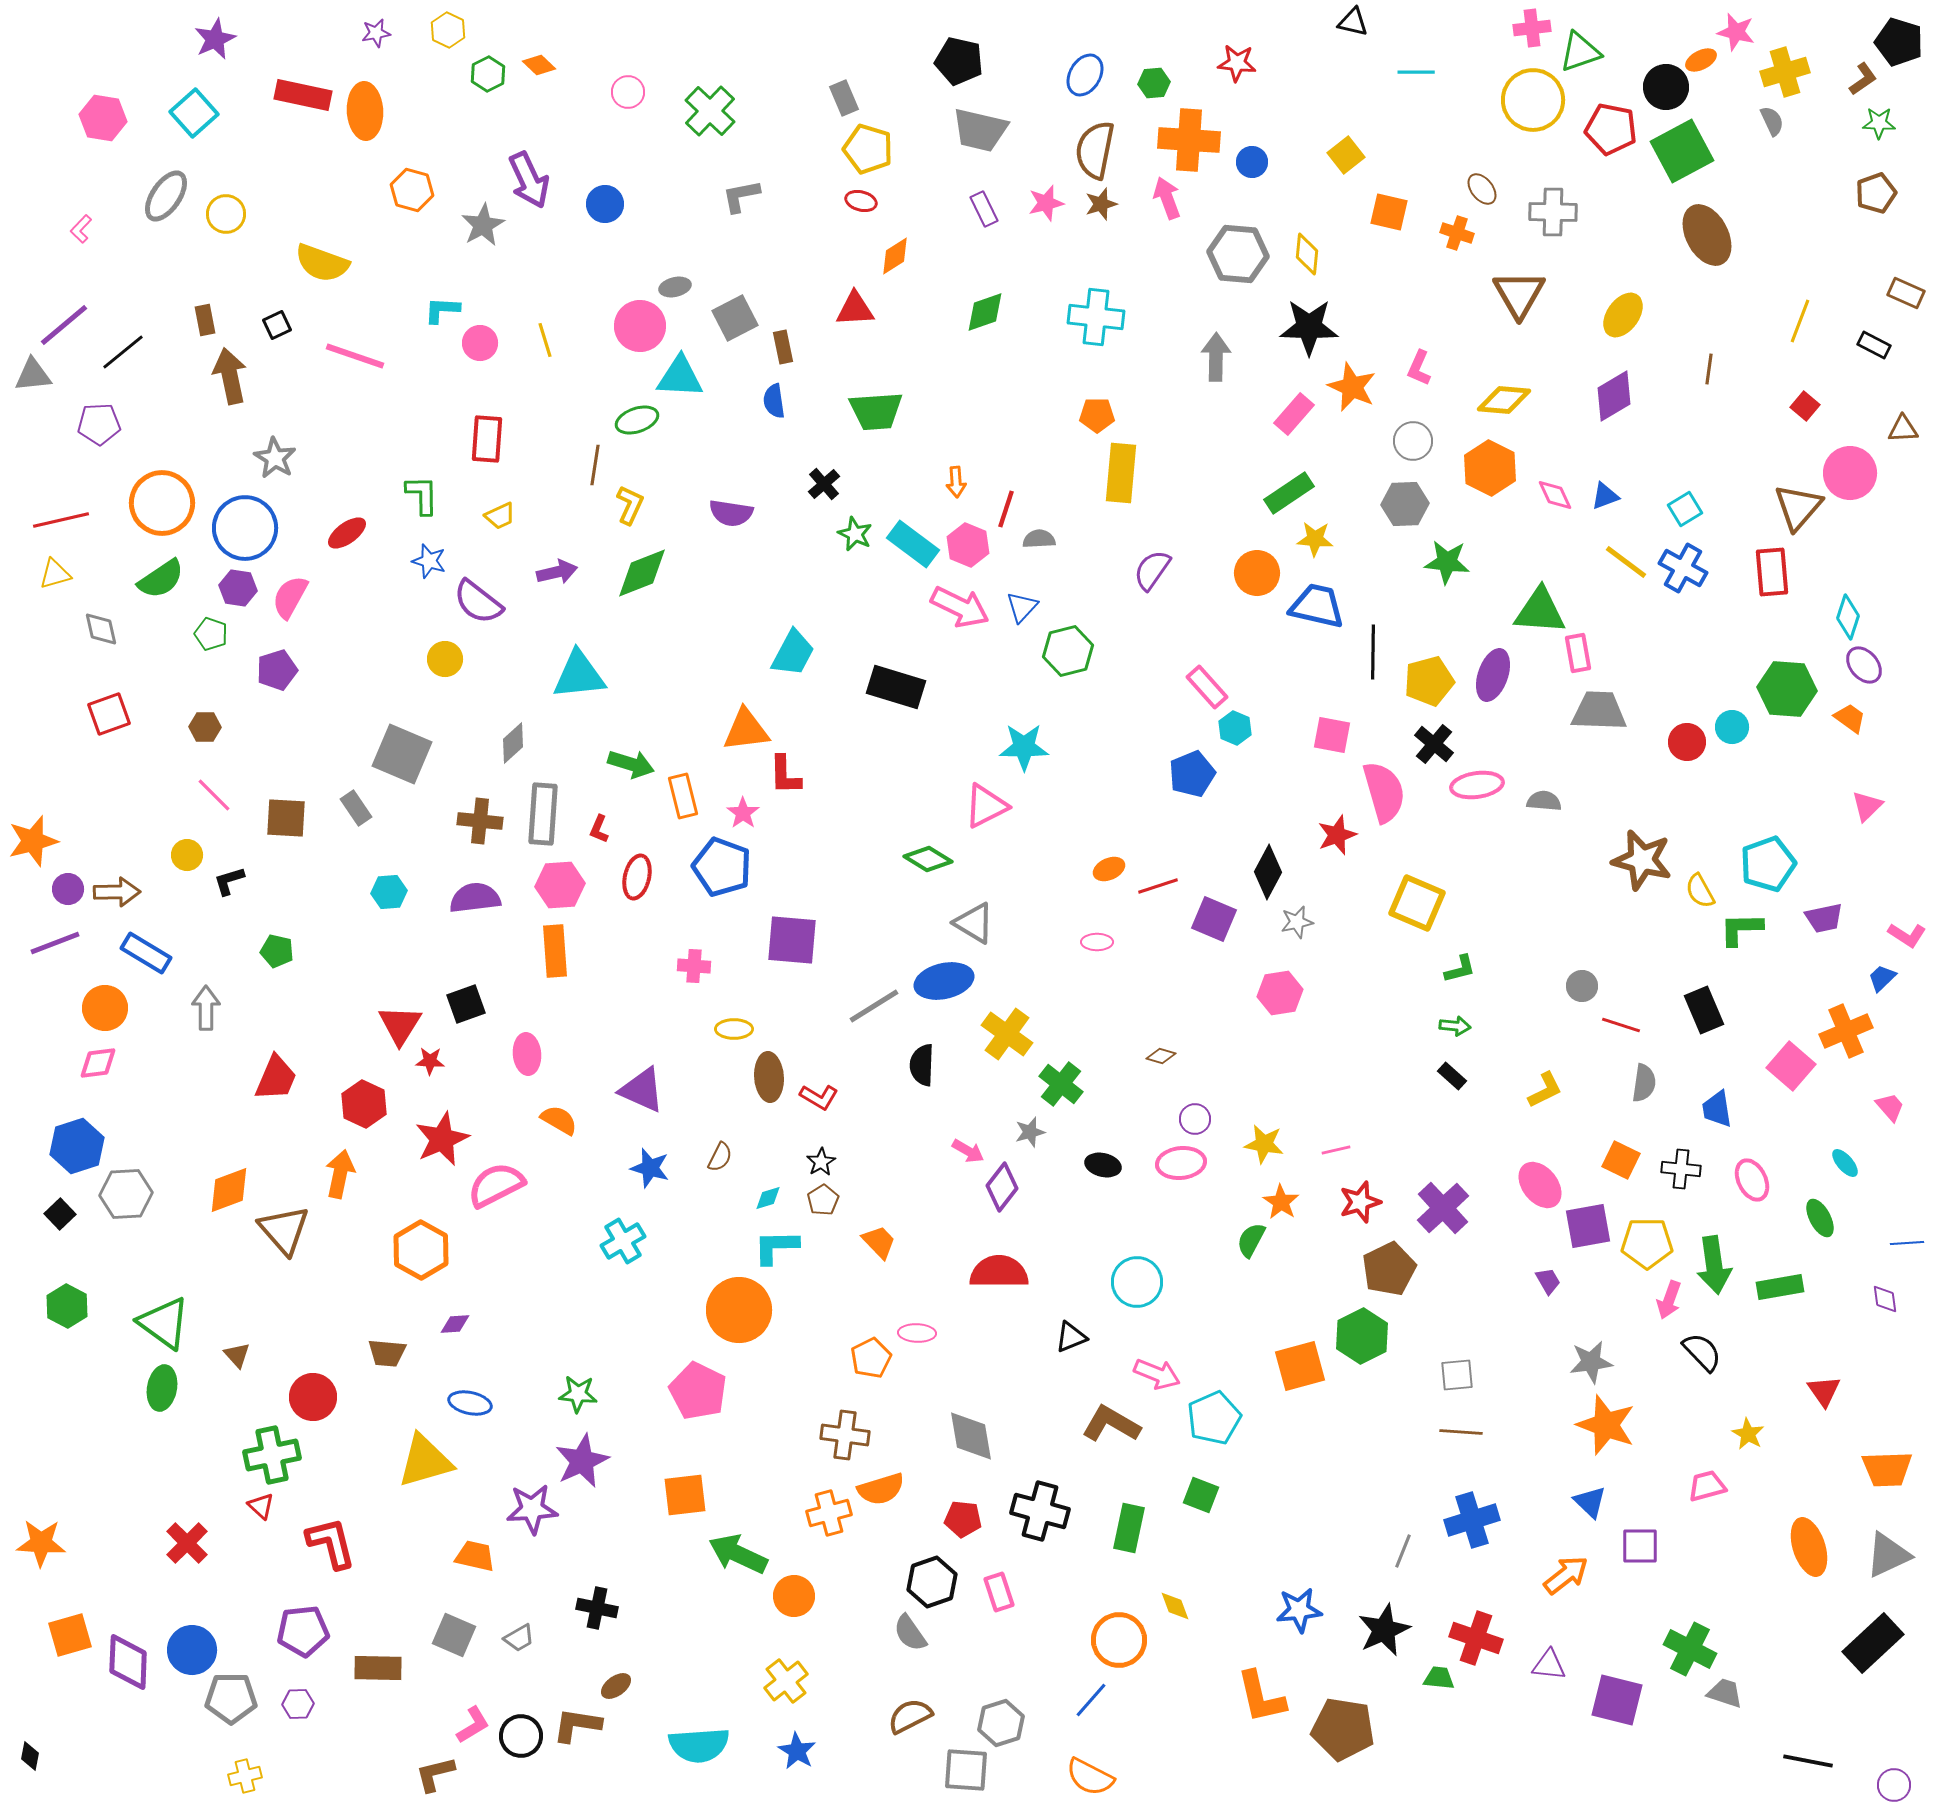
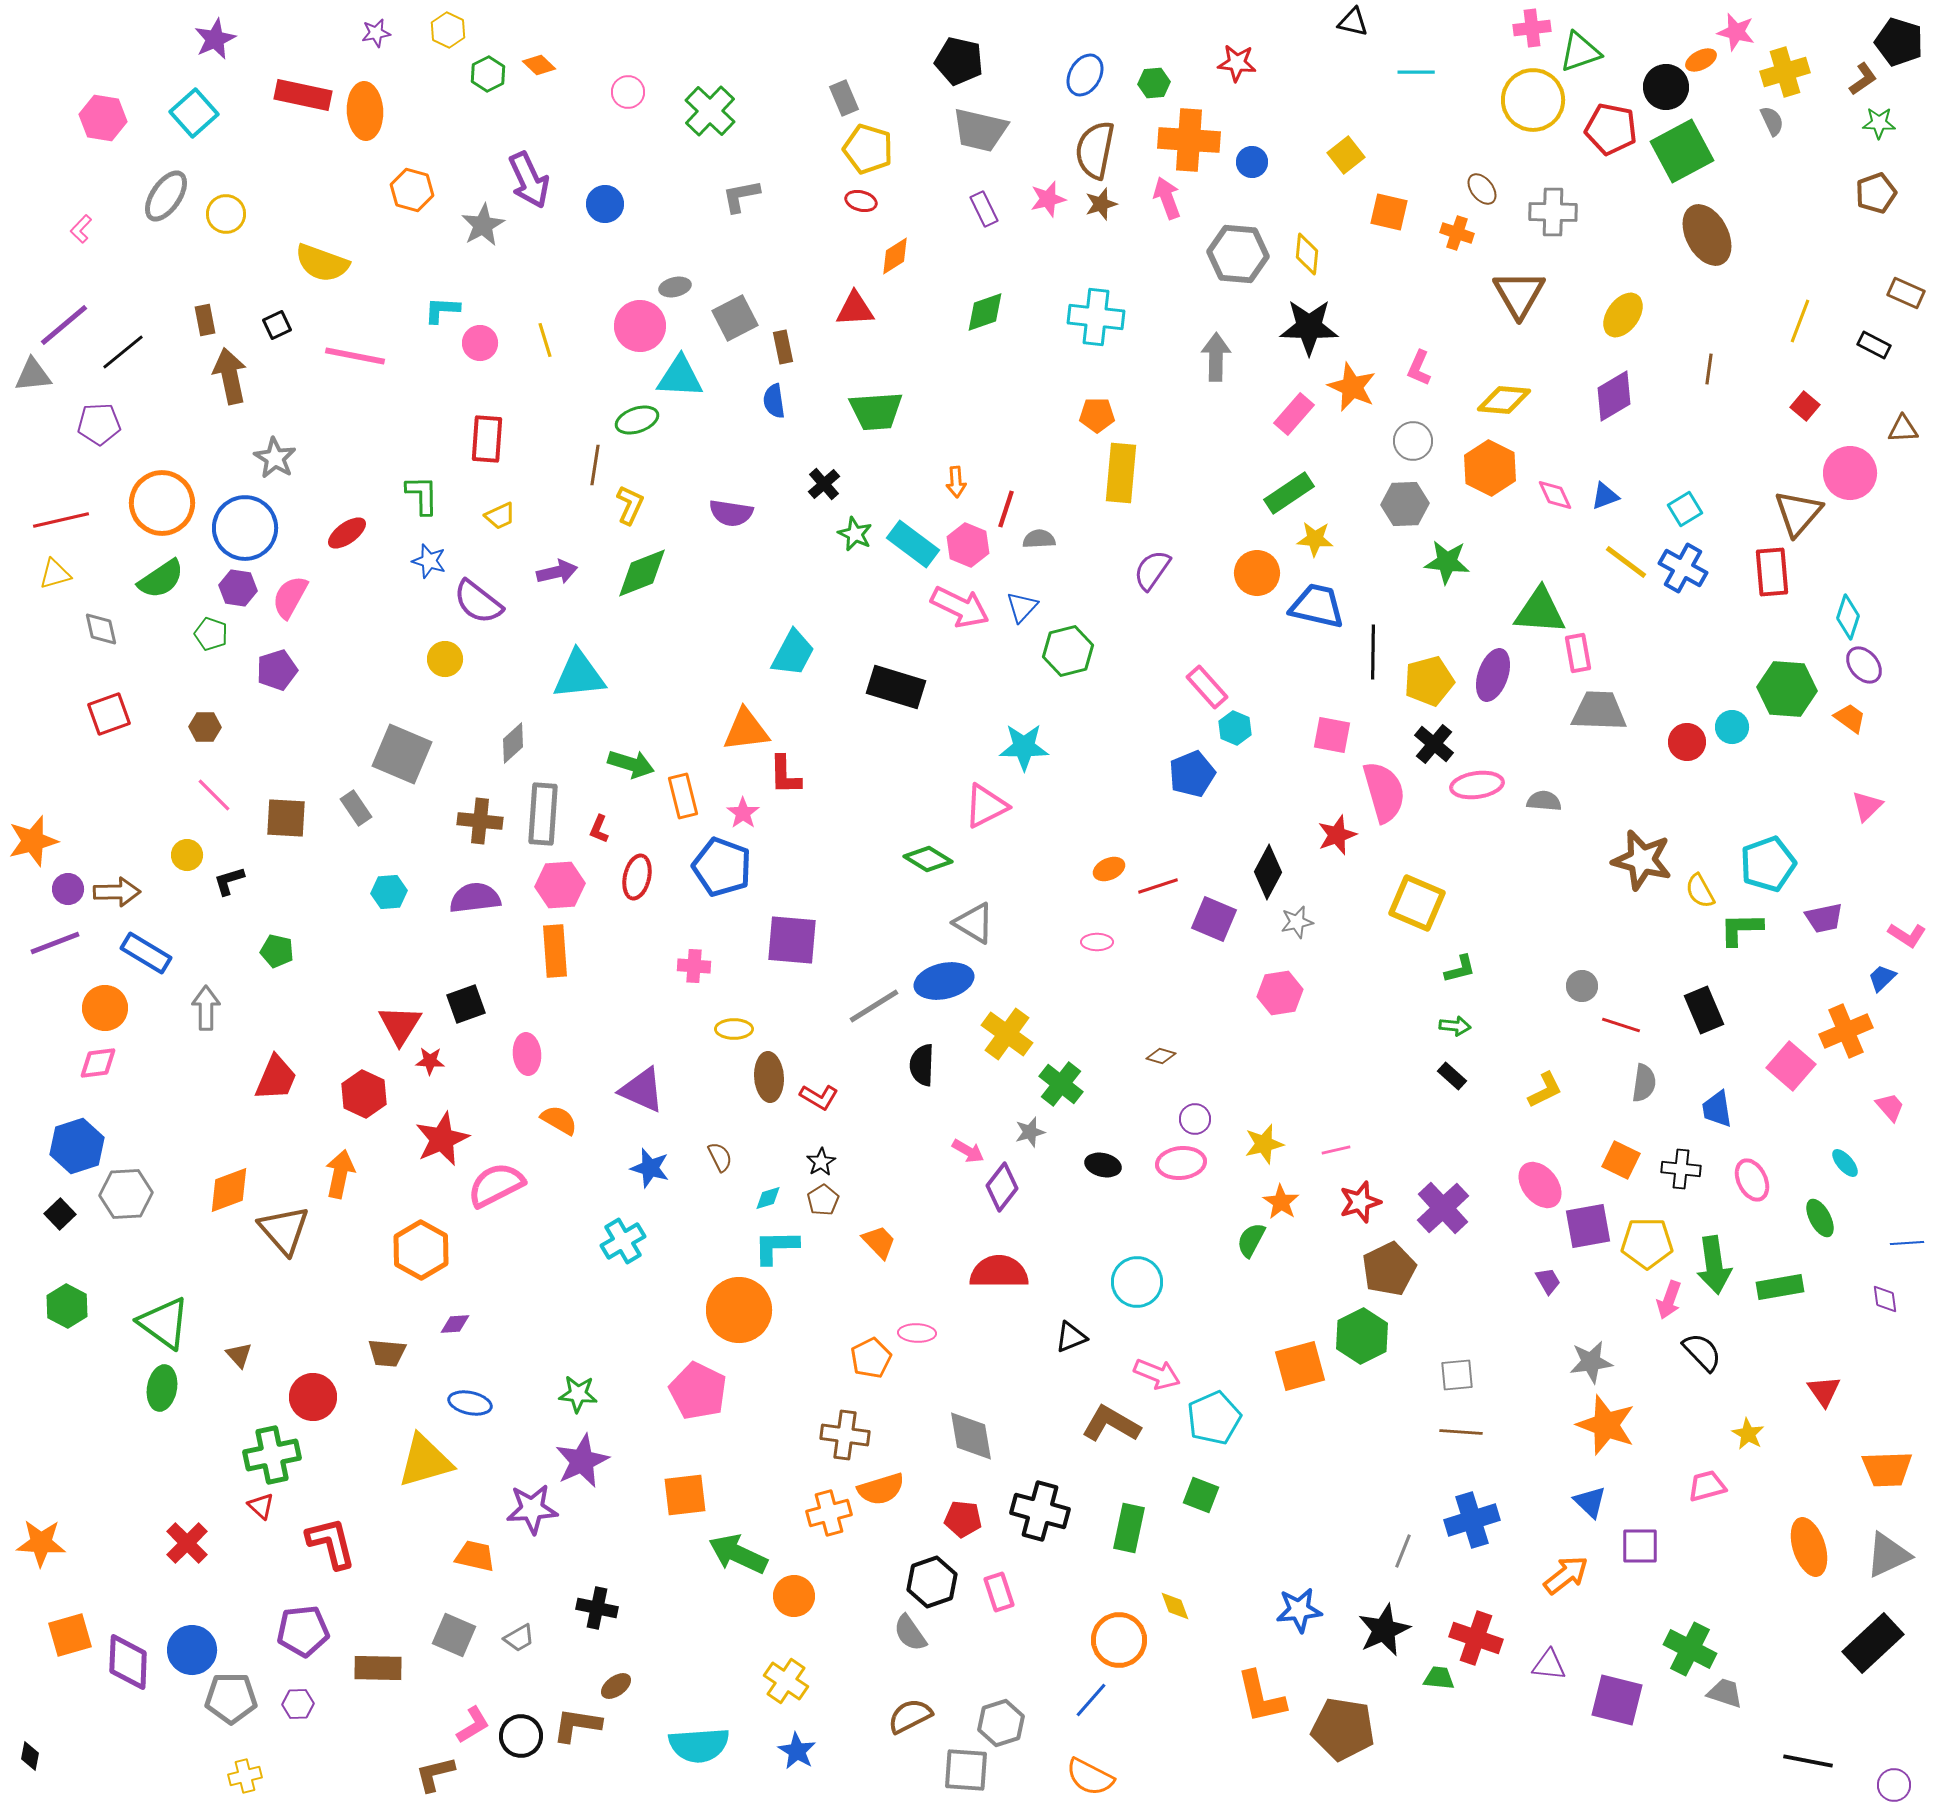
pink star at (1046, 203): moved 2 px right, 4 px up
pink line at (355, 356): rotated 8 degrees counterclockwise
brown triangle at (1798, 507): moved 6 px down
red hexagon at (364, 1104): moved 10 px up
yellow star at (1264, 1144): rotated 24 degrees counterclockwise
brown semicircle at (720, 1157): rotated 52 degrees counterclockwise
brown triangle at (237, 1355): moved 2 px right
yellow cross at (786, 1681): rotated 18 degrees counterclockwise
